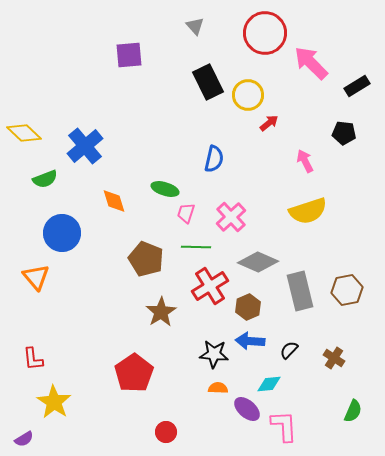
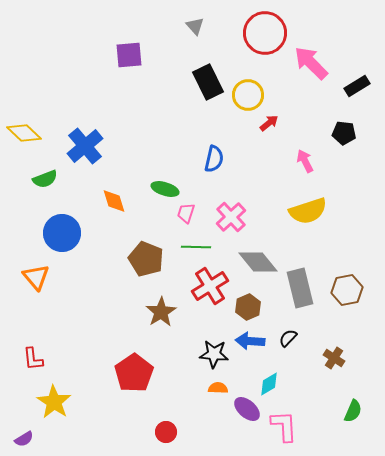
gray diamond at (258, 262): rotated 27 degrees clockwise
gray rectangle at (300, 291): moved 3 px up
black semicircle at (289, 350): moved 1 px left, 12 px up
cyan diamond at (269, 384): rotated 25 degrees counterclockwise
